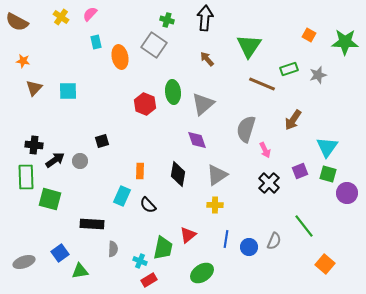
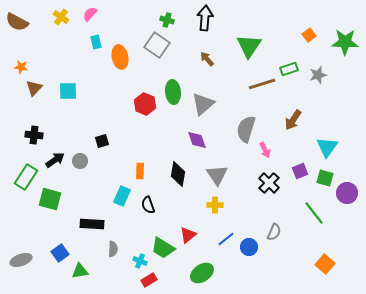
orange square at (309, 35): rotated 24 degrees clockwise
gray square at (154, 45): moved 3 px right
orange star at (23, 61): moved 2 px left, 6 px down
brown line at (262, 84): rotated 40 degrees counterclockwise
black cross at (34, 145): moved 10 px up
green square at (328, 174): moved 3 px left, 4 px down
gray triangle at (217, 175): rotated 30 degrees counterclockwise
green rectangle at (26, 177): rotated 35 degrees clockwise
black semicircle at (148, 205): rotated 24 degrees clockwise
green line at (304, 226): moved 10 px right, 13 px up
blue line at (226, 239): rotated 42 degrees clockwise
gray semicircle at (274, 241): moved 9 px up
green trapezoid at (163, 248): rotated 110 degrees clockwise
gray ellipse at (24, 262): moved 3 px left, 2 px up
